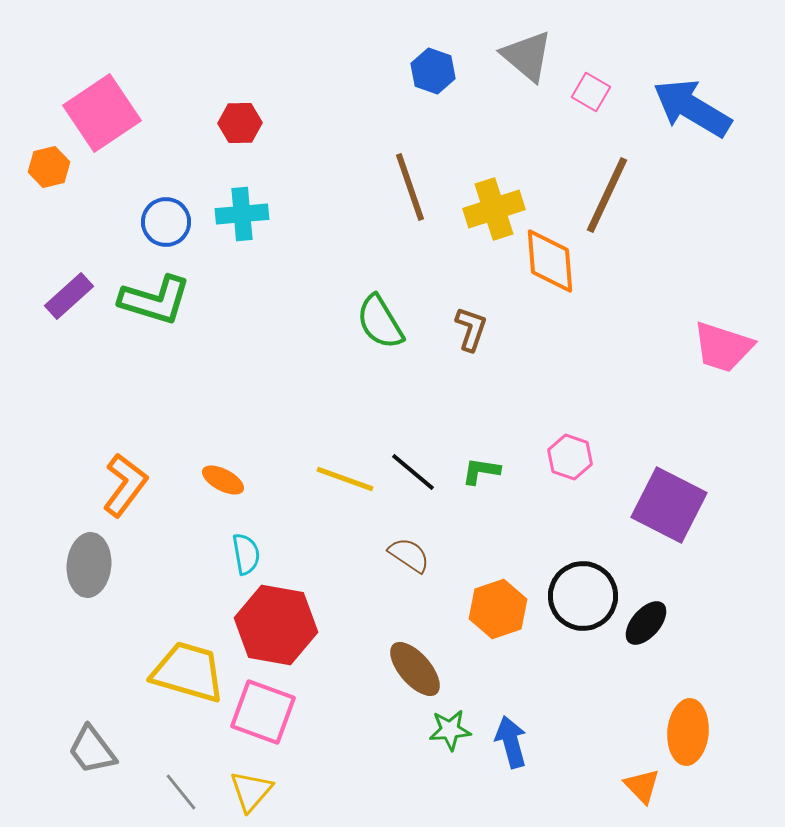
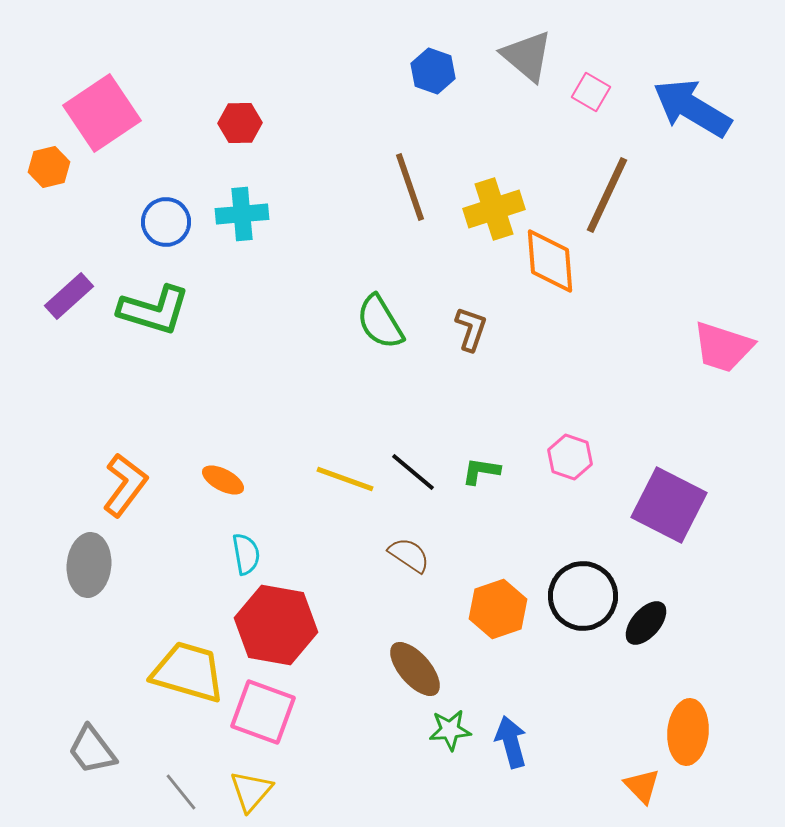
green L-shape at (155, 300): moved 1 px left, 10 px down
